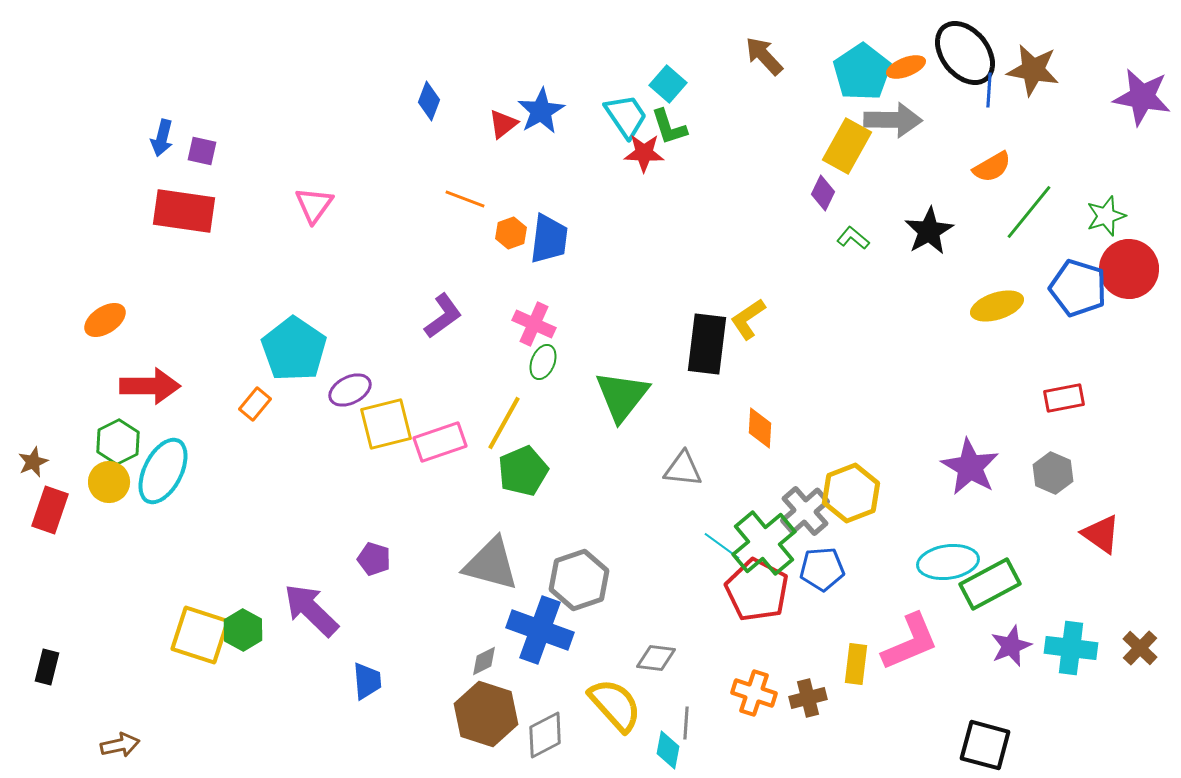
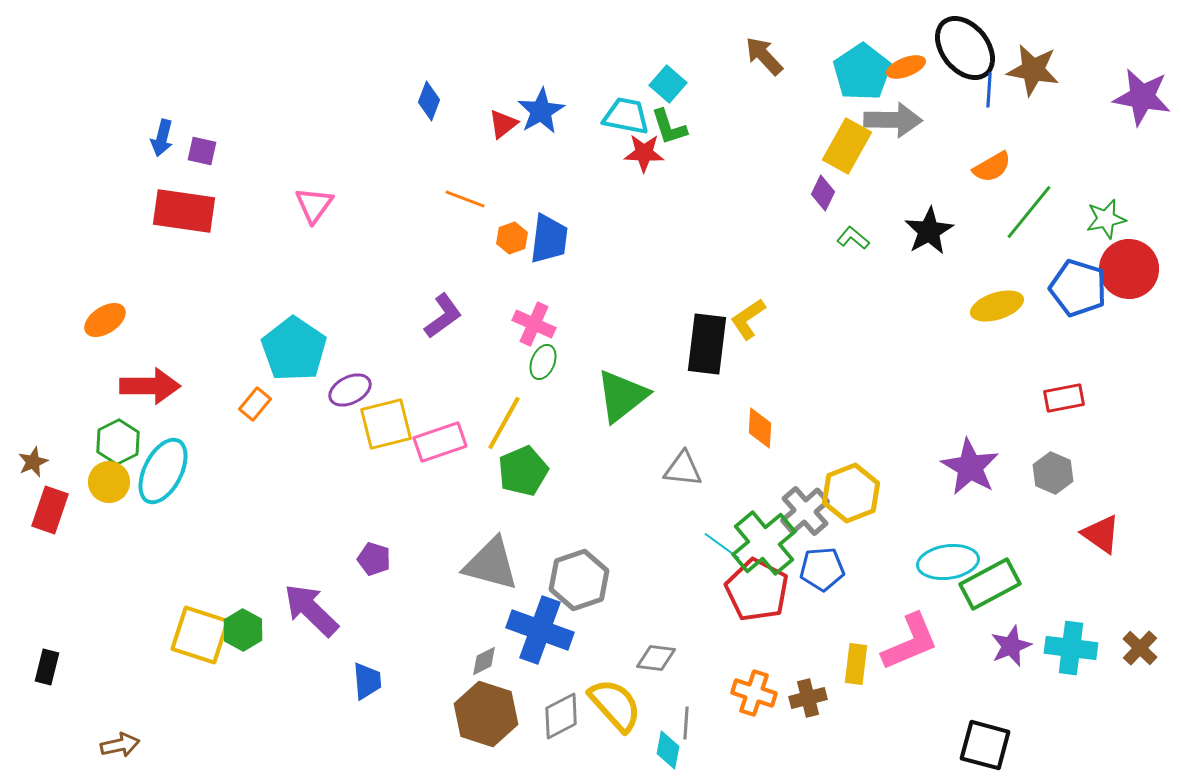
black ellipse at (965, 53): moved 5 px up
cyan trapezoid at (626, 116): rotated 45 degrees counterclockwise
green star at (1106, 216): moved 3 px down; rotated 6 degrees clockwise
orange hexagon at (511, 233): moved 1 px right, 5 px down
green triangle at (622, 396): rotated 14 degrees clockwise
gray diamond at (545, 735): moved 16 px right, 19 px up
